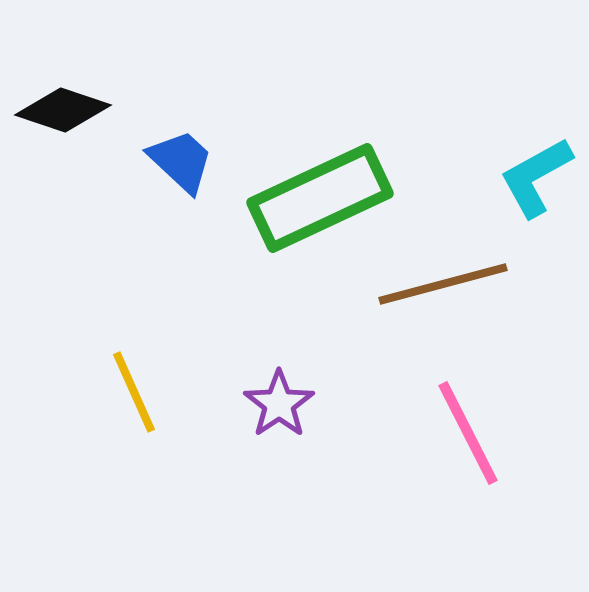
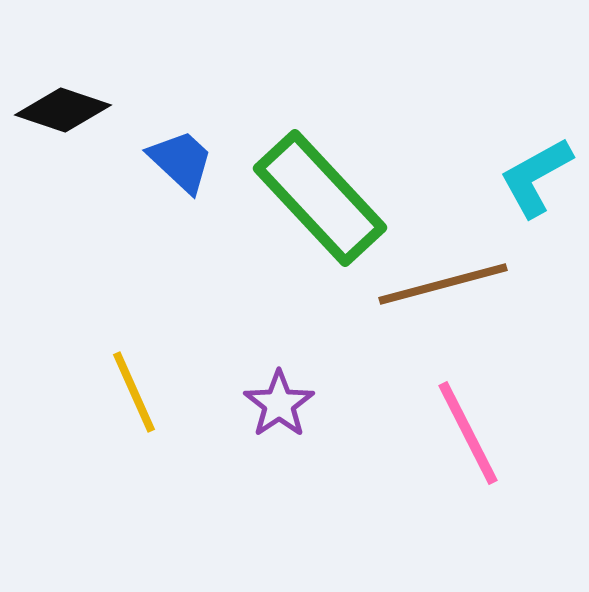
green rectangle: rotated 72 degrees clockwise
